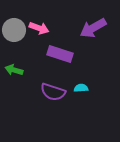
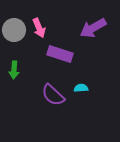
pink arrow: rotated 48 degrees clockwise
green arrow: rotated 102 degrees counterclockwise
purple semicircle: moved 3 px down; rotated 25 degrees clockwise
